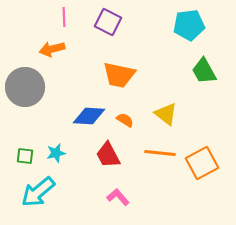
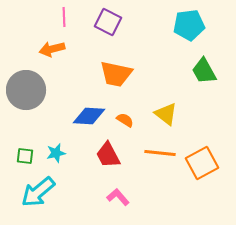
orange trapezoid: moved 3 px left, 1 px up
gray circle: moved 1 px right, 3 px down
